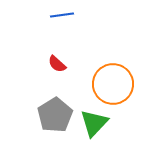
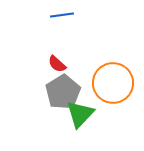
orange circle: moved 1 px up
gray pentagon: moved 8 px right, 23 px up
green triangle: moved 14 px left, 9 px up
